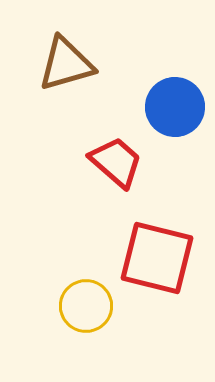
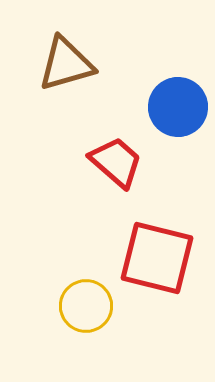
blue circle: moved 3 px right
